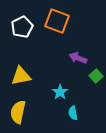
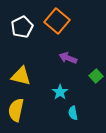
orange square: rotated 20 degrees clockwise
purple arrow: moved 10 px left
yellow triangle: rotated 25 degrees clockwise
yellow semicircle: moved 2 px left, 2 px up
